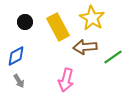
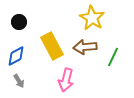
black circle: moved 6 px left
yellow rectangle: moved 6 px left, 19 px down
green line: rotated 30 degrees counterclockwise
